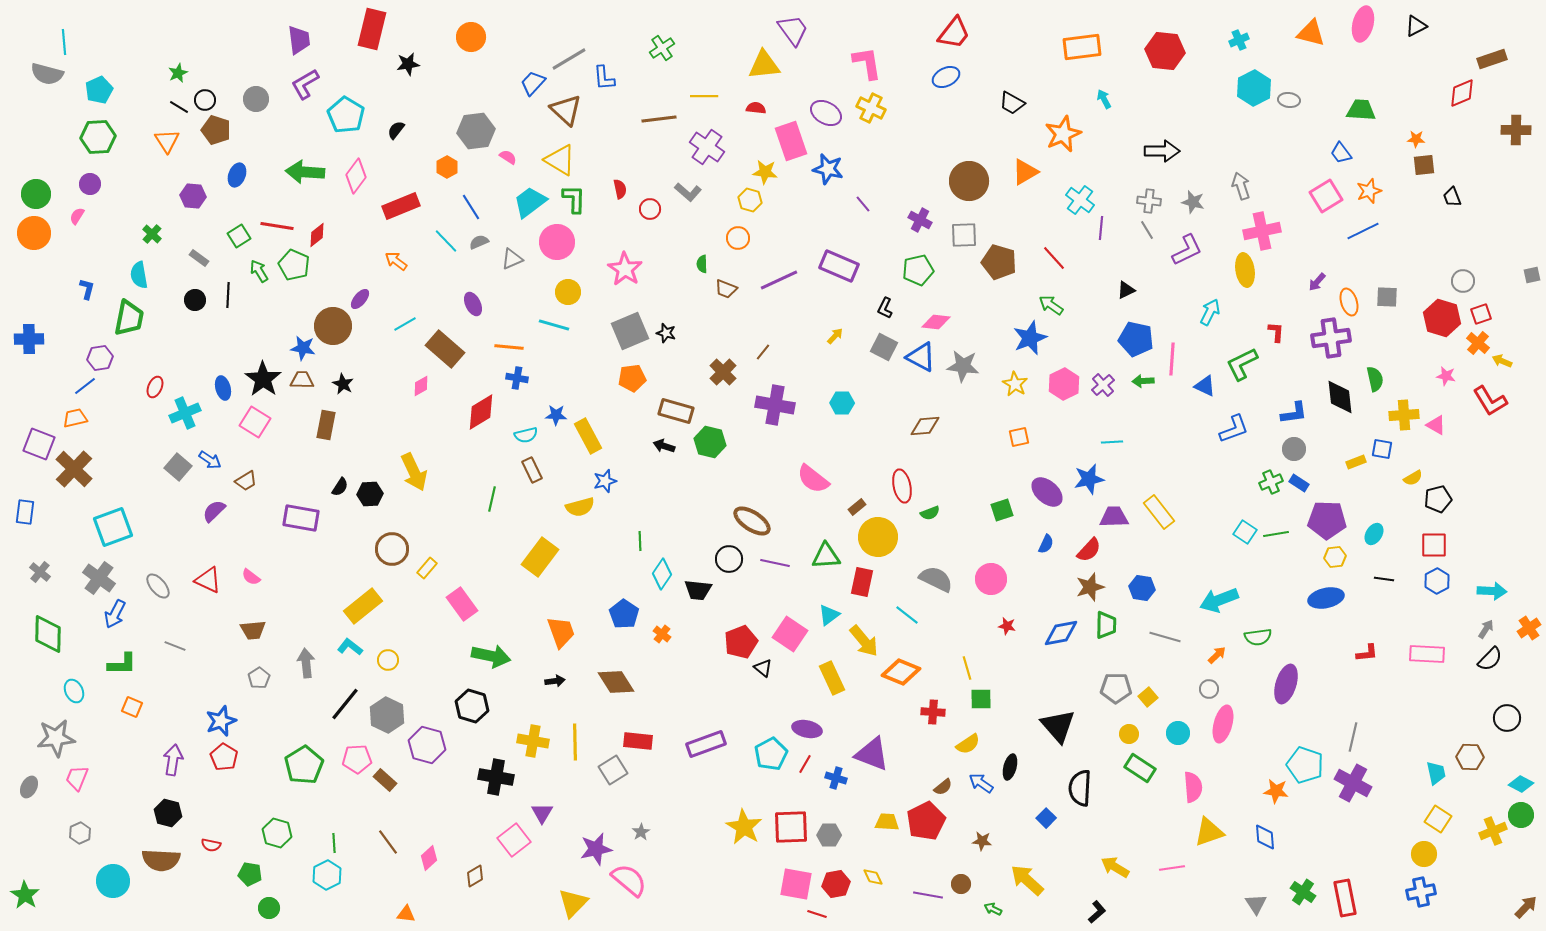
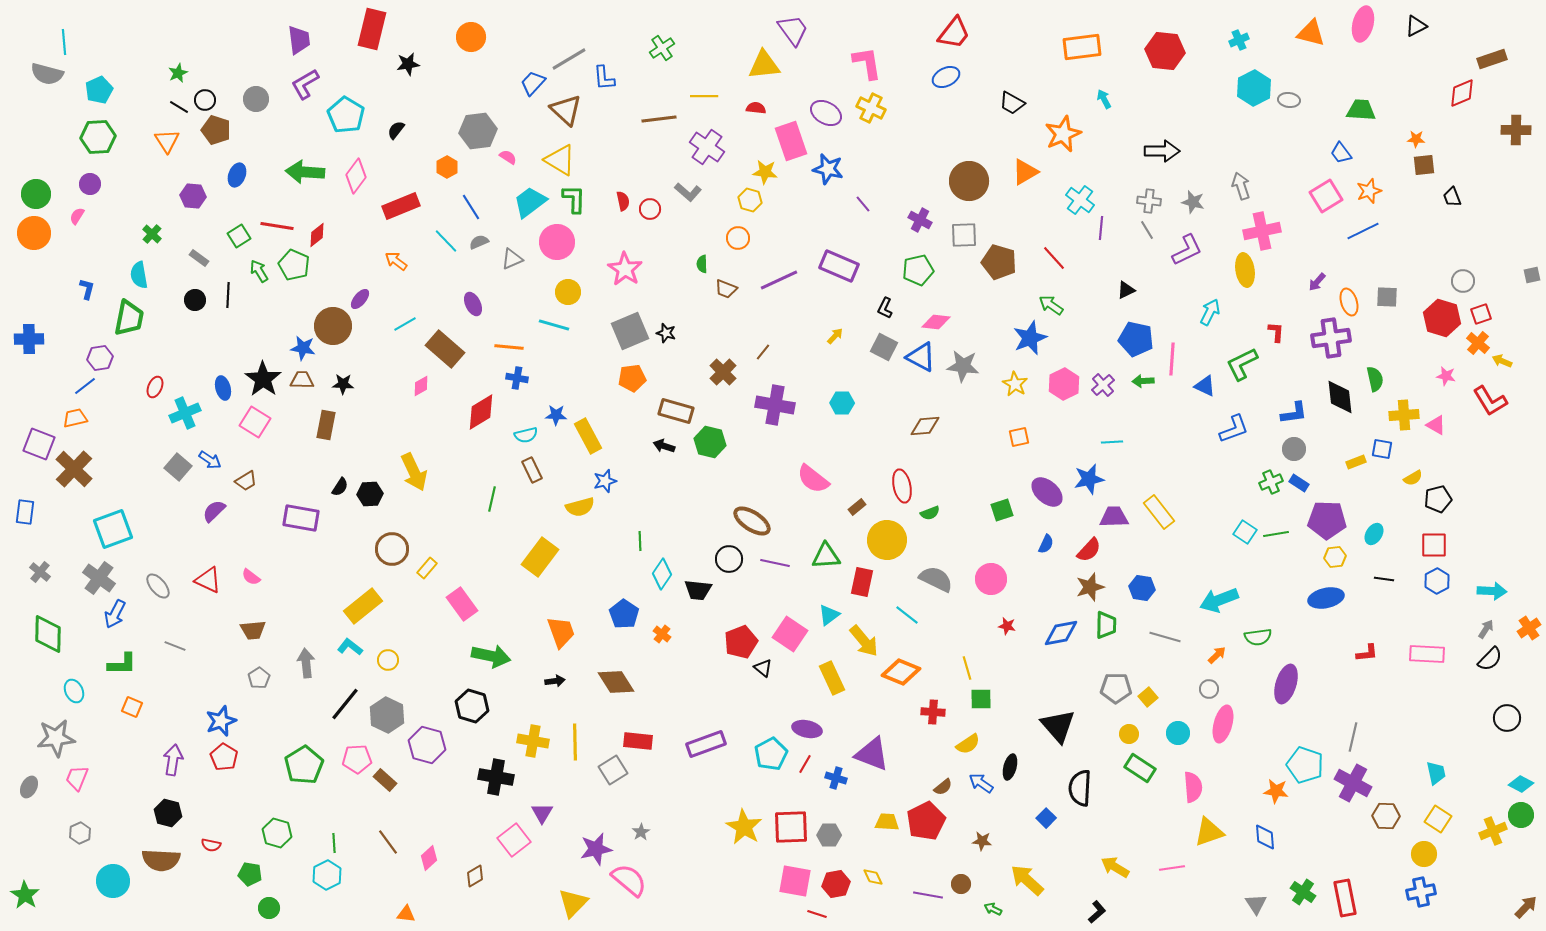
gray hexagon at (476, 131): moved 2 px right
red semicircle at (620, 189): moved 3 px right, 12 px down
black star at (343, 384): rotated 25 degrees counterclockwise
cyan square at (113, 527): moved 2 px down
yellow circle at (878, 537): moved 9 px right, 3 px down
brown hexagon at (1470, 757): moved 84 px left, 59 px down
pink square at (796, 884): moved 1 px left, 3 px up
